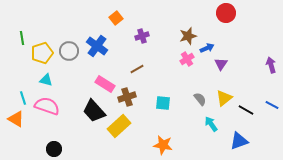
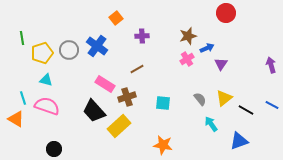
purple cross: rotated 16 degrees clockwise
gray circle: moved 1 px up
